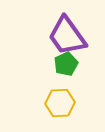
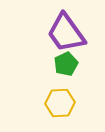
purple trapezoid: moved 1 px left, 3 px up
